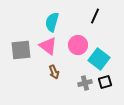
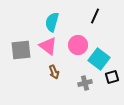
black square: moved 7 px right, 5 px up
